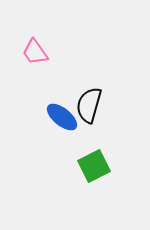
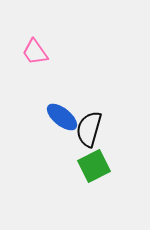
black semicircle: moved 24 px down
